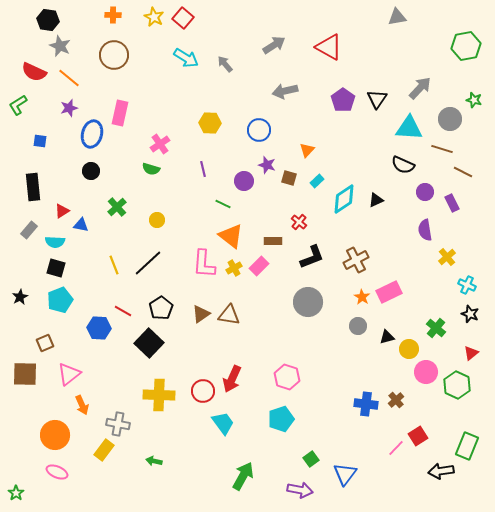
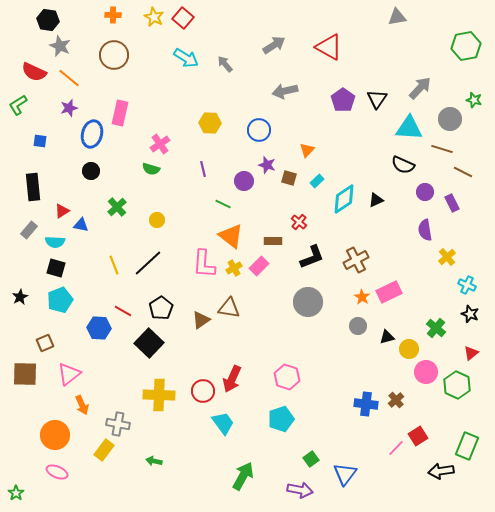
brown triangle at (201, 314): moved 6 px down
brown triangle at (229, 315): moved 7 px up
